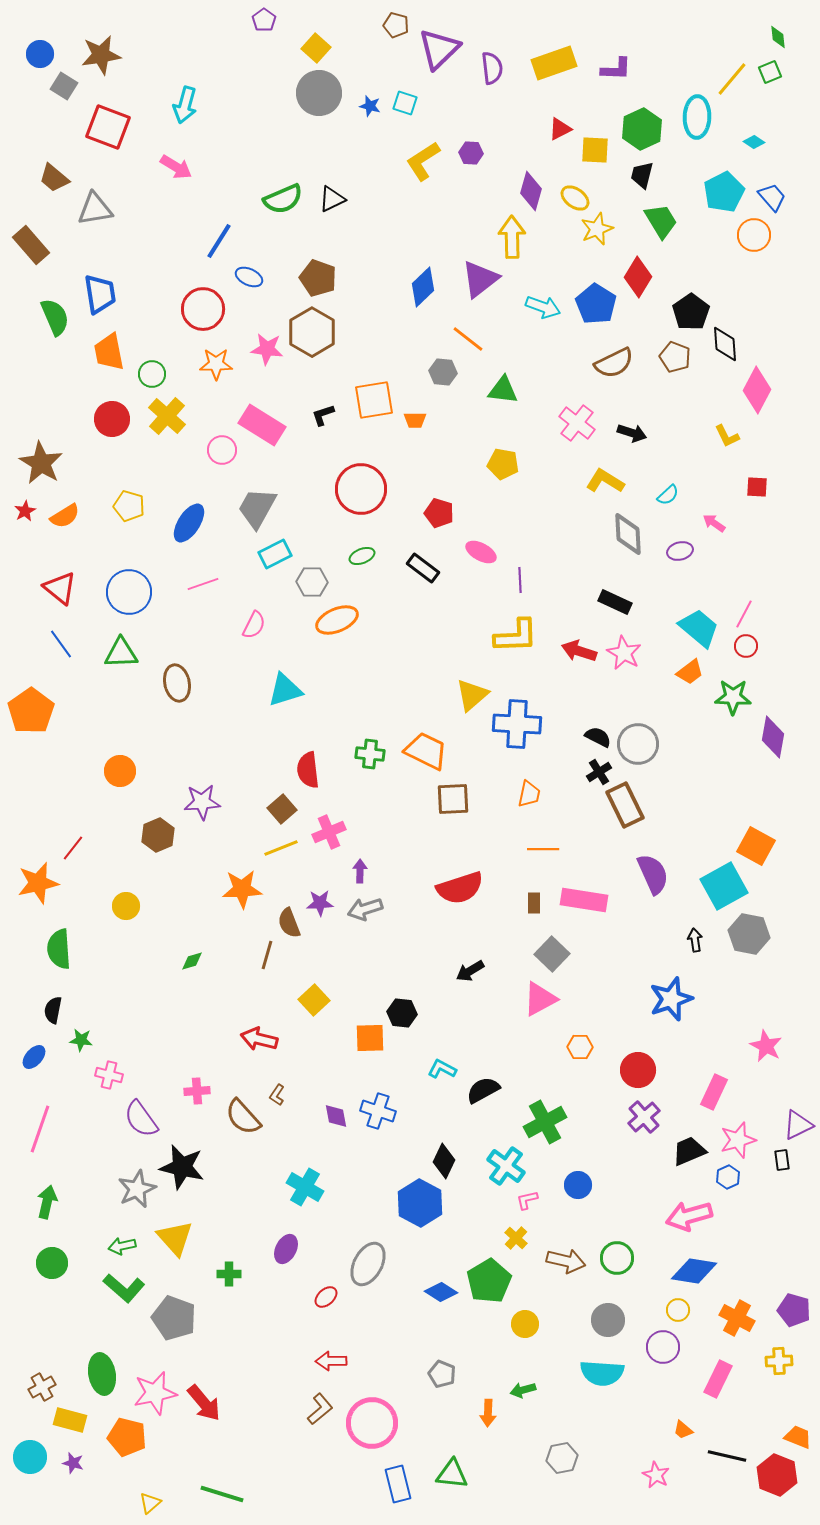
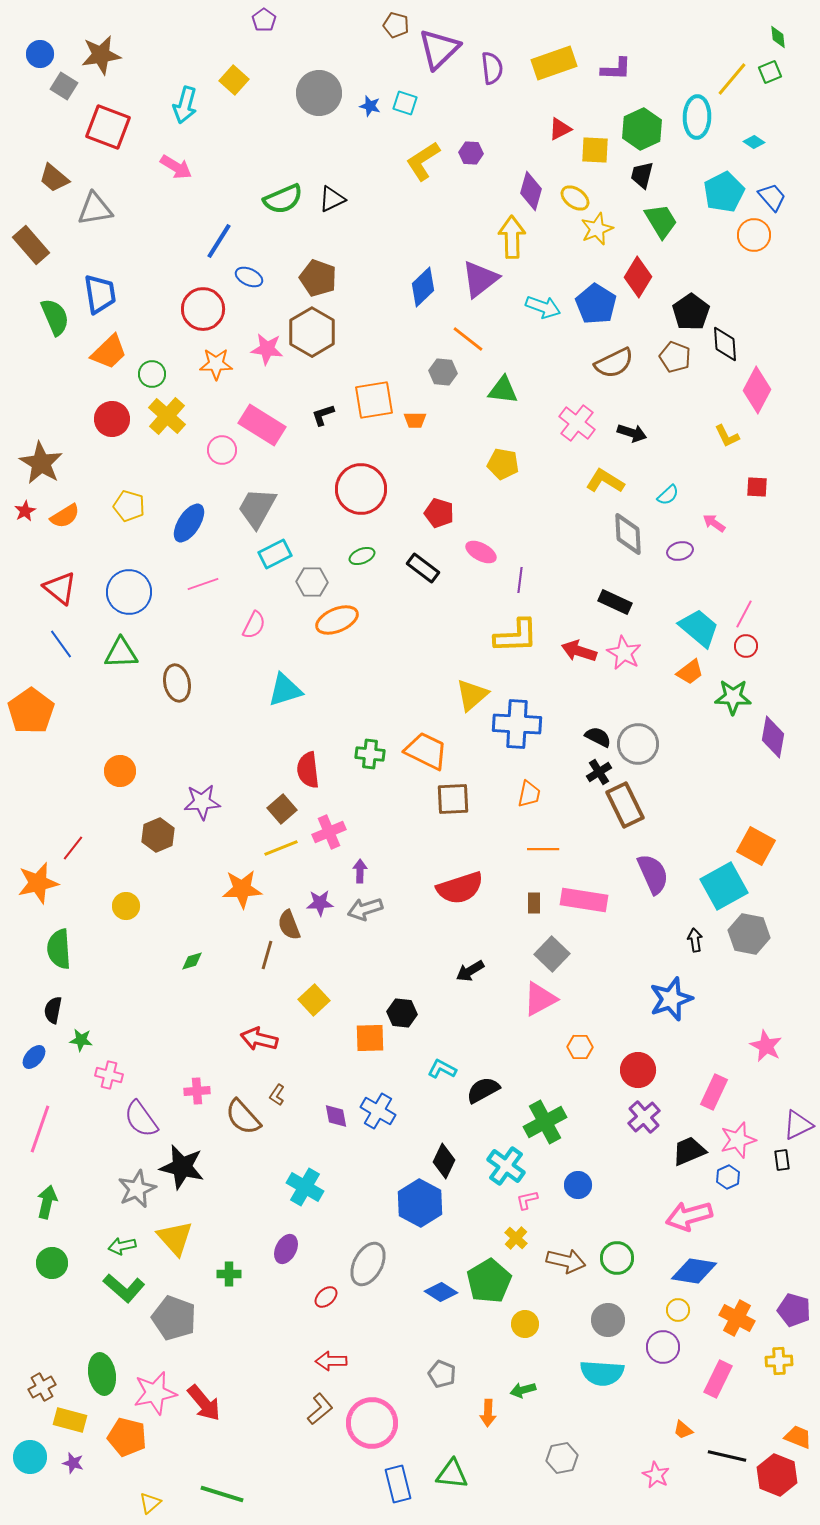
yellow square at (316, 48): moved 82 px left, 32 px down
orange trapezoid at (109, 352): rotated 123 degrees counterclockwise
purple line at (520, 580): rotated 10 degrees clockwise
brown semicircle at (289, 923): moved 2 px down
blue cross at (378, 1111): rotated 12 degrees clockwise
